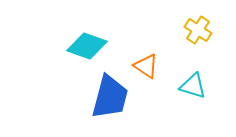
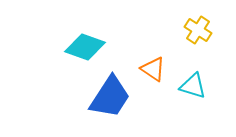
cyan diamond: moved 2 px left, 1 px down
orange triangle: moved 7 px right, 3 px down
blue trapezoid: rotated 18 degrees clockwise
